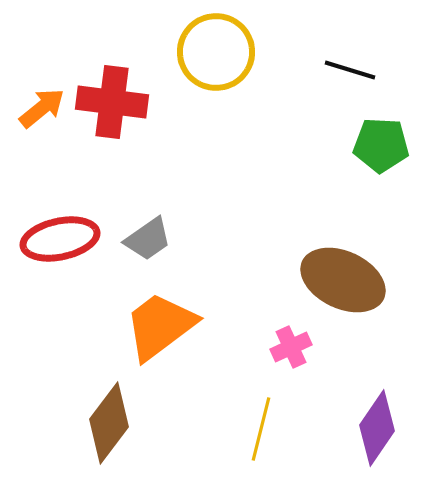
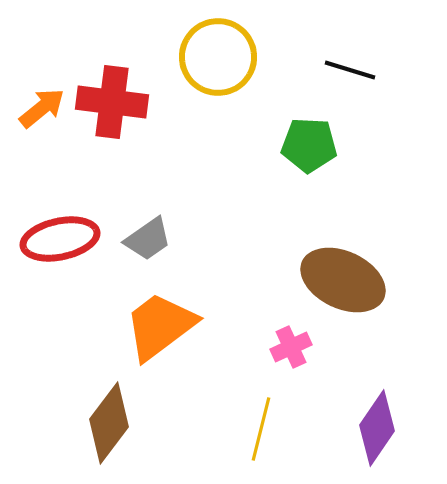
yellow circle: moved 2 px right, 5 px down
green pentagon: moved 72 px left
